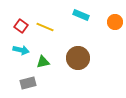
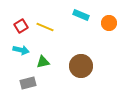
orange circle: moved 6 px left, 1 px down
red square: rotated 24 degrees clockwise
brown circle: moved 3 px right, 8 px down
